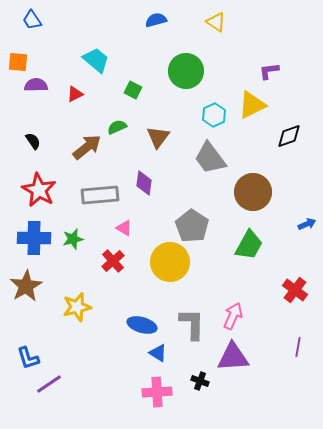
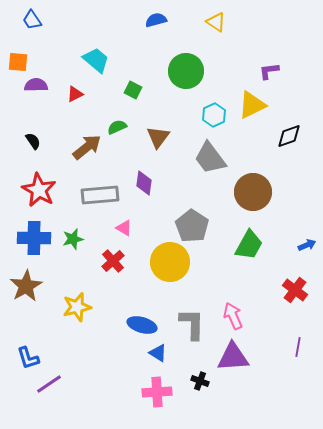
blue arrow at (307, 224): moved 21 px down
pink arrow at (233, 316): rotated 48 degrees counterclockwise
